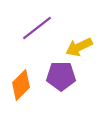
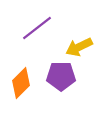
orange diamond: moved 2 px up
